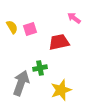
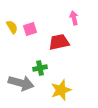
pink arrow: rotated 40 degrees clockwise
gray arrow: rotated 85 degrees clockwise
